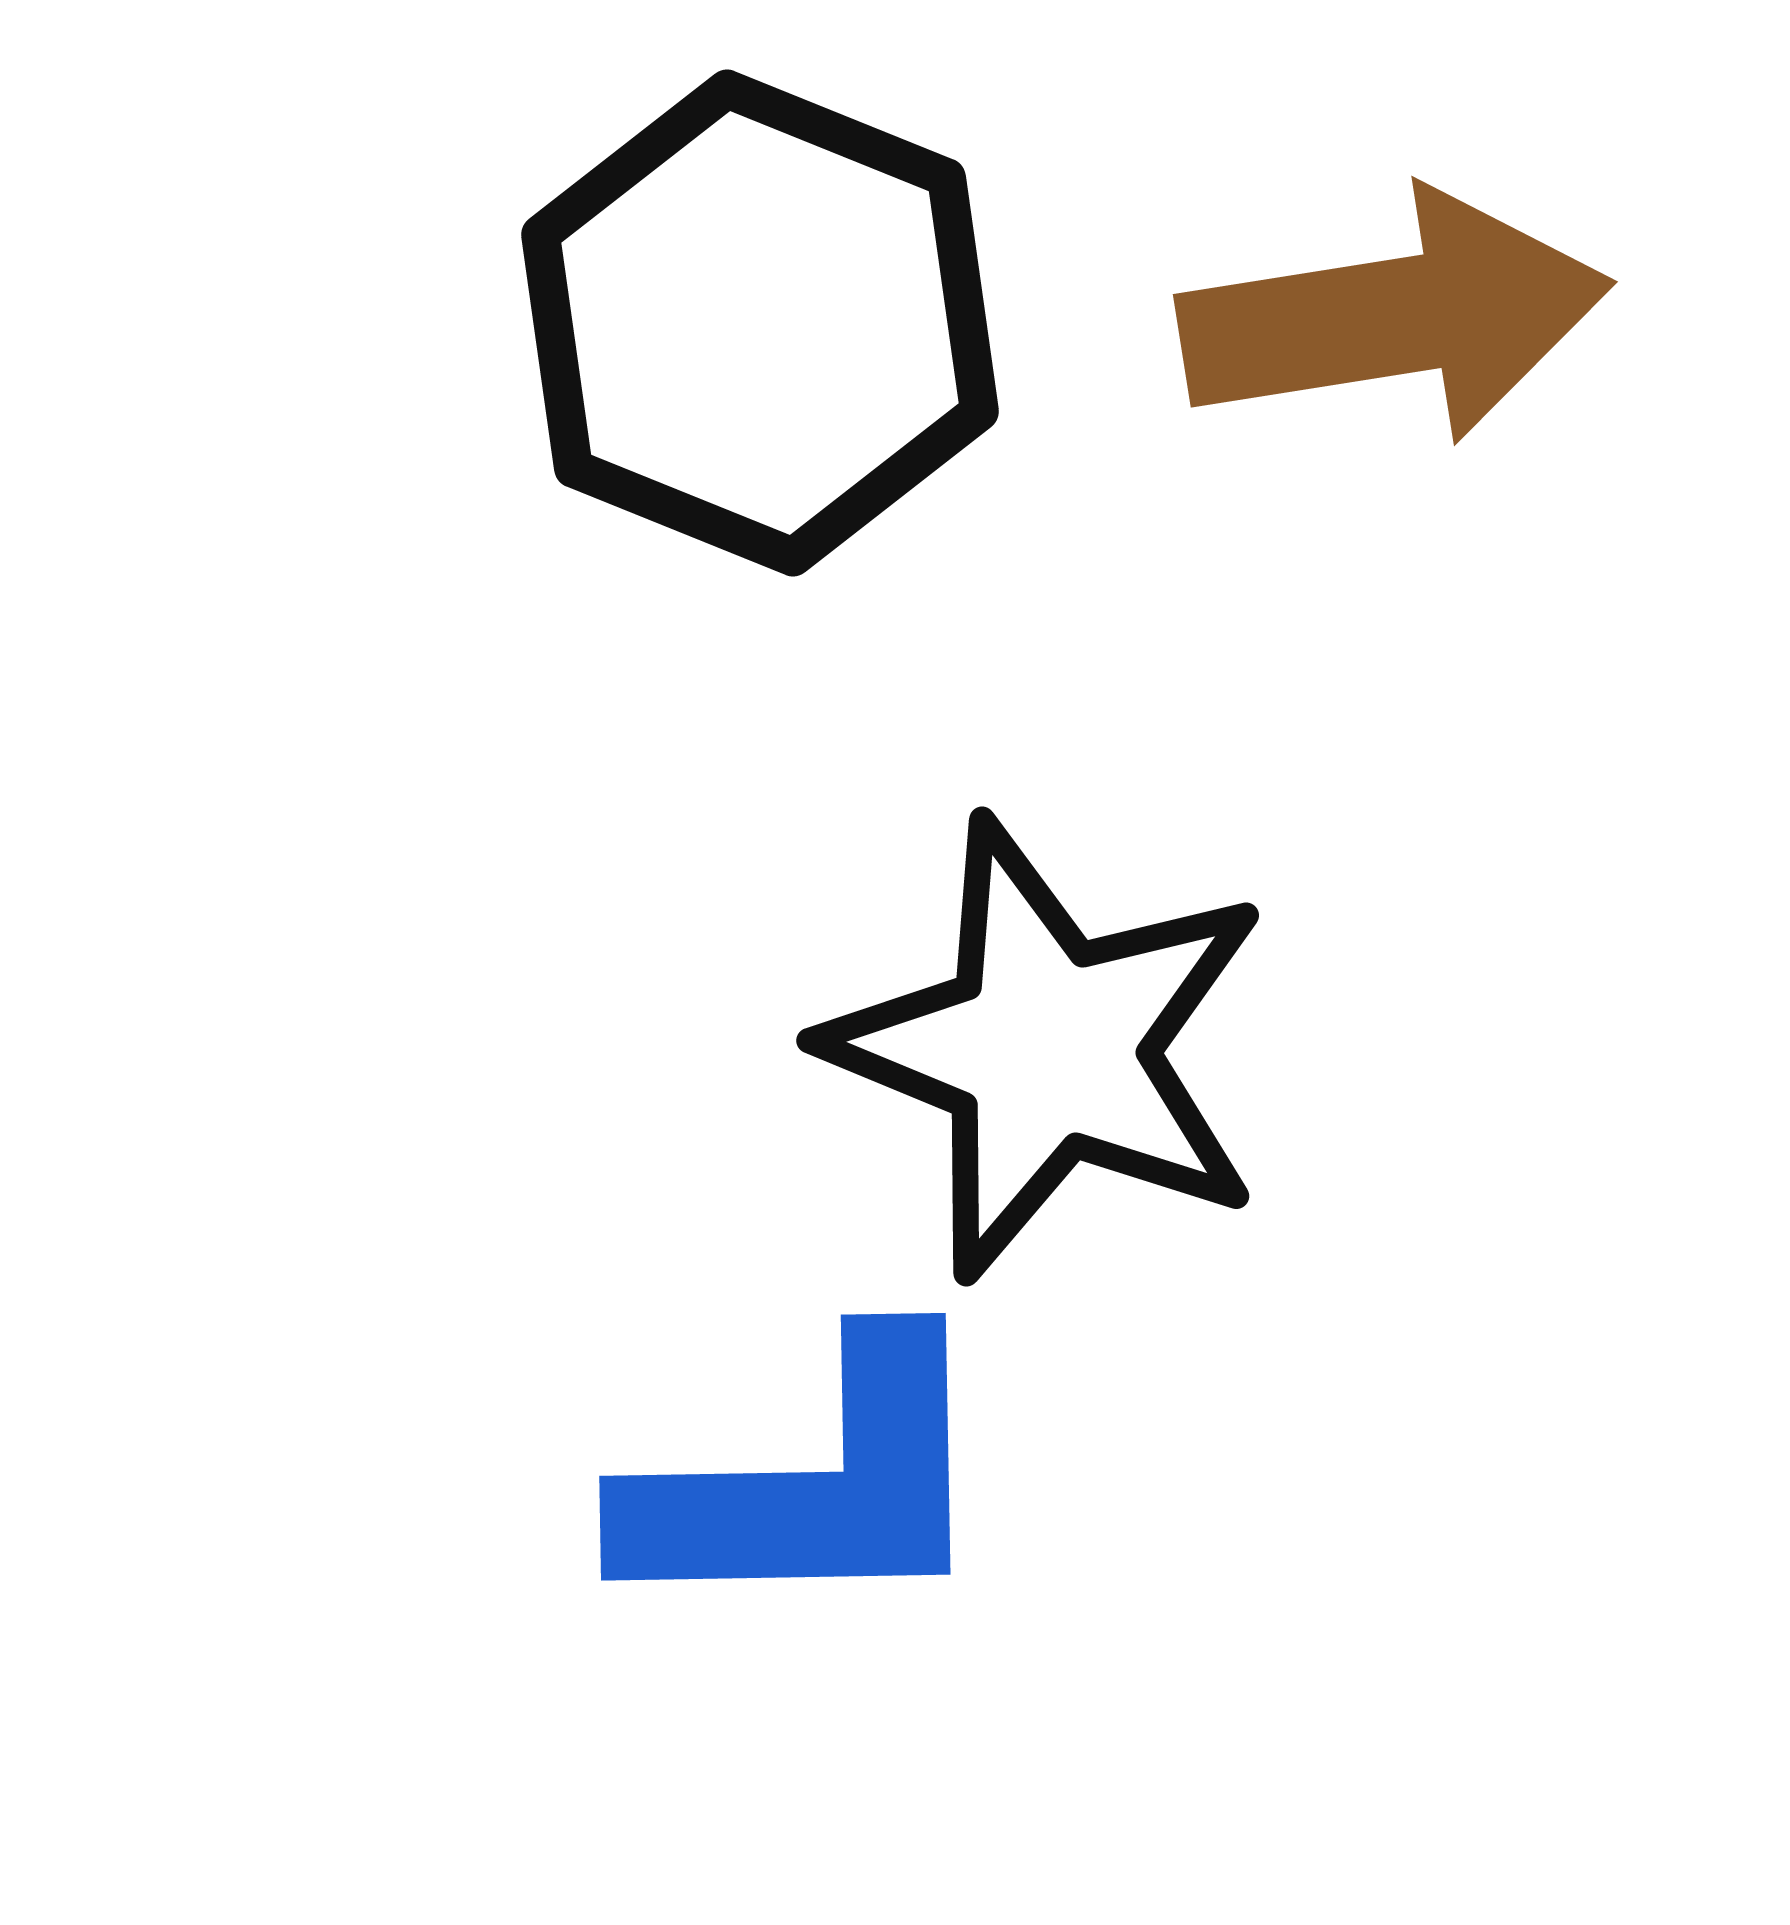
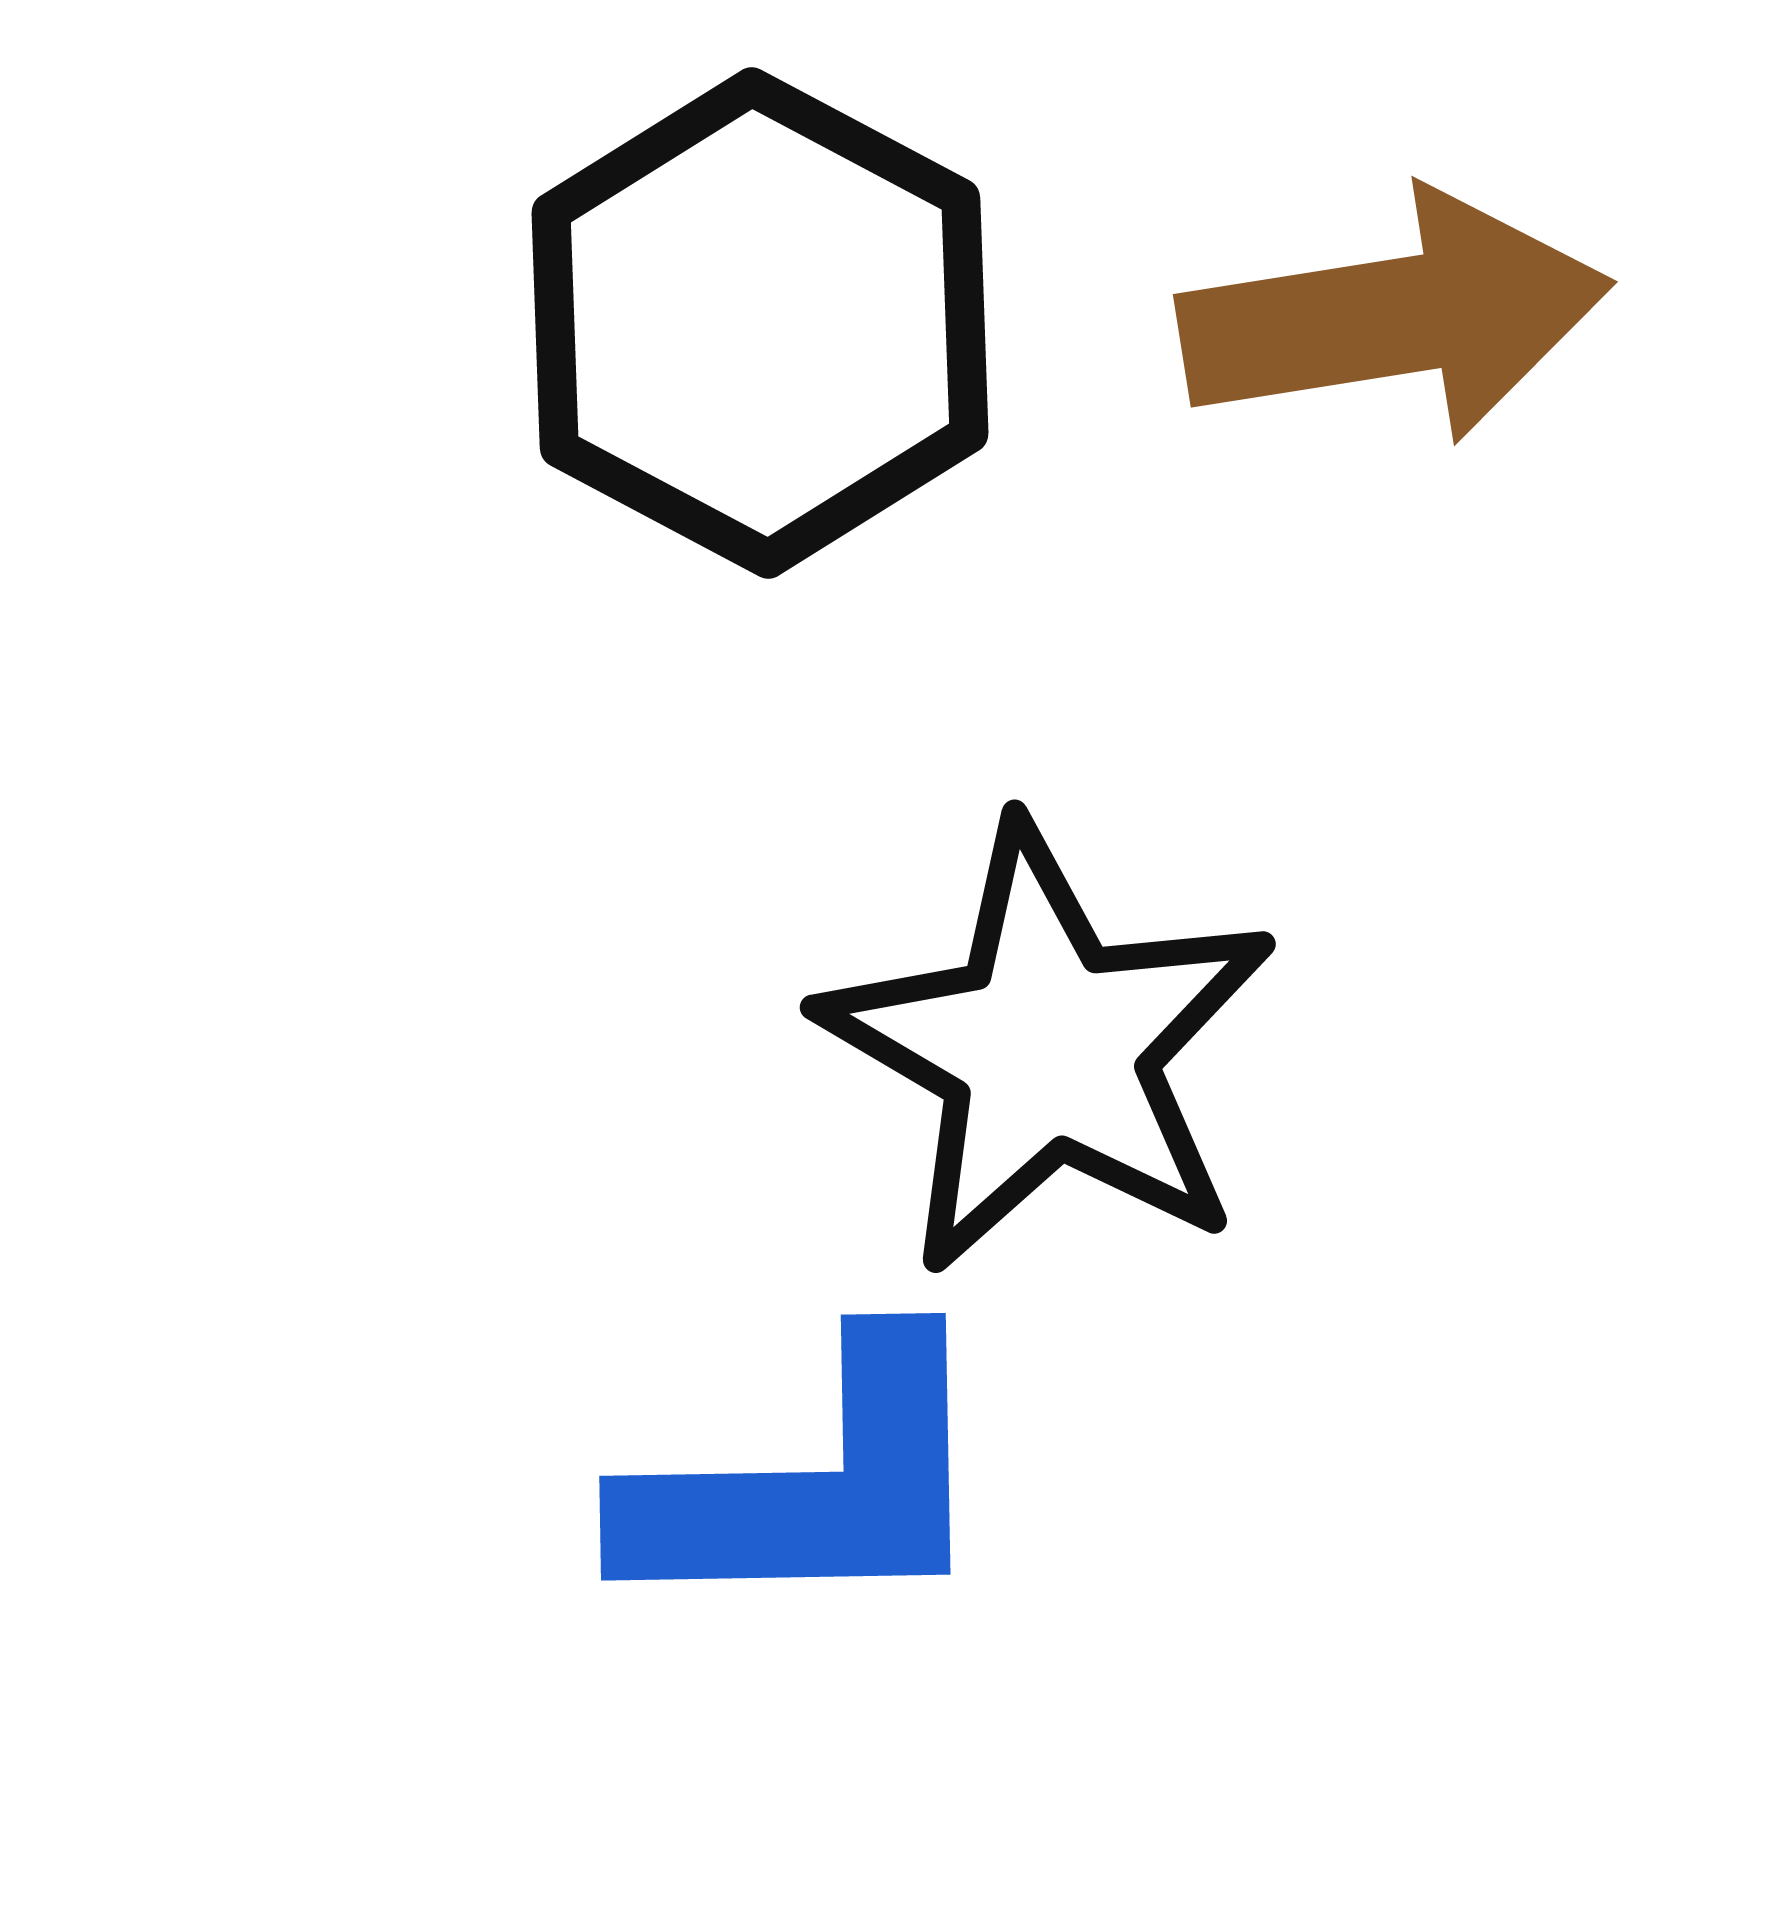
black hexagon: rotated 6 degrees clockwise
black star: rotated 8 degrees clockwise
